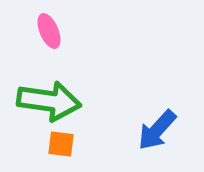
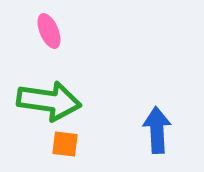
blue arrow: rotated 135 degrees clockwise
orange square: moved 4 px right
